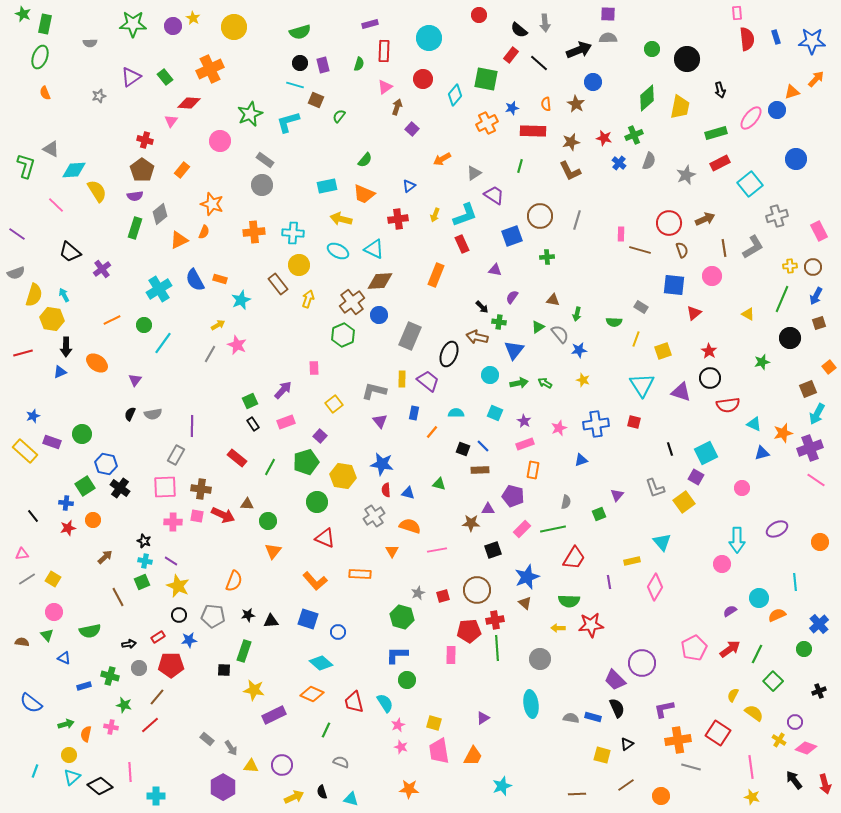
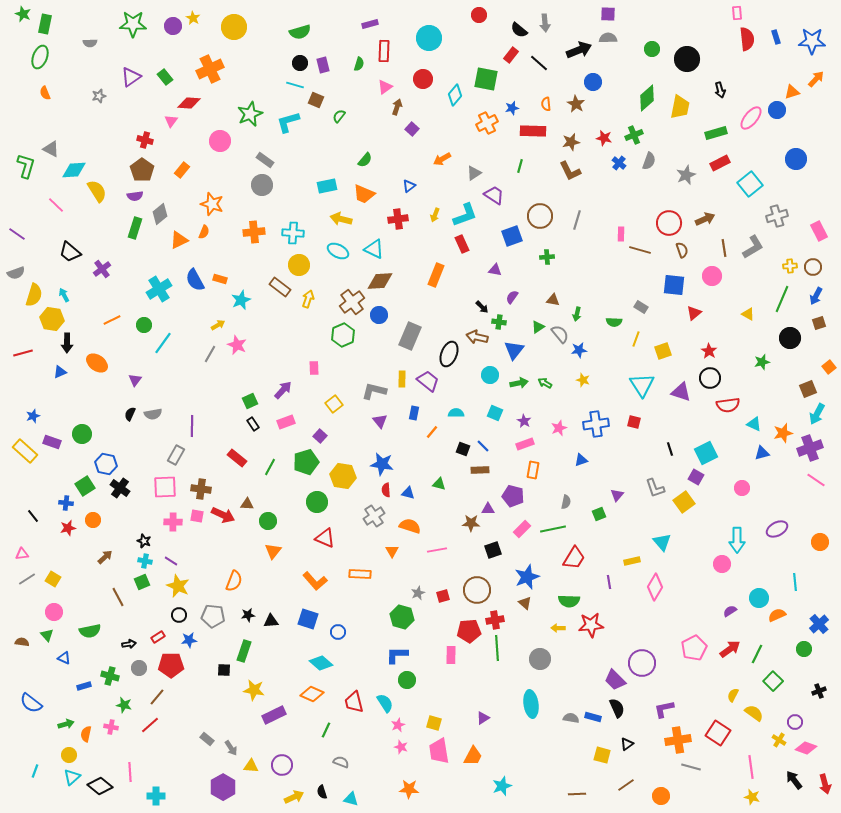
brown rectangle at (278, 284): moved 2 px right, 3 px down; rotated 15 degrees counterclockwise
black arrow at (66, 347): moved 1 px right, 4 px up
